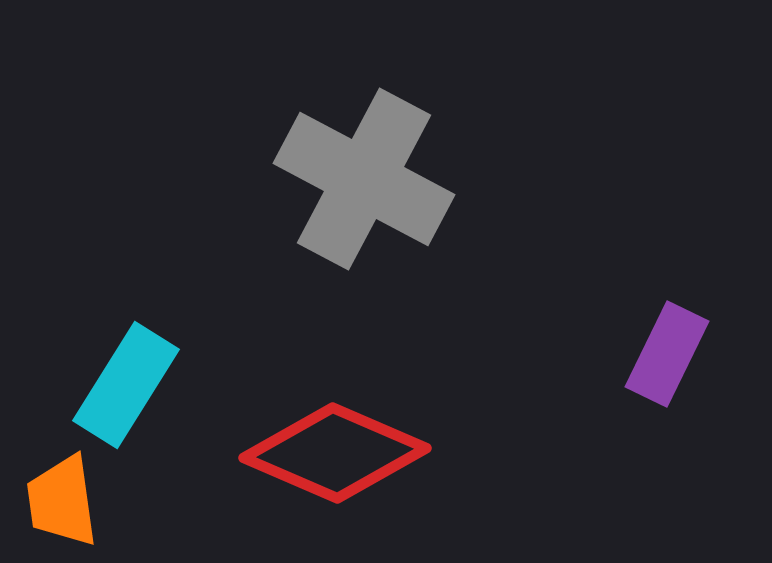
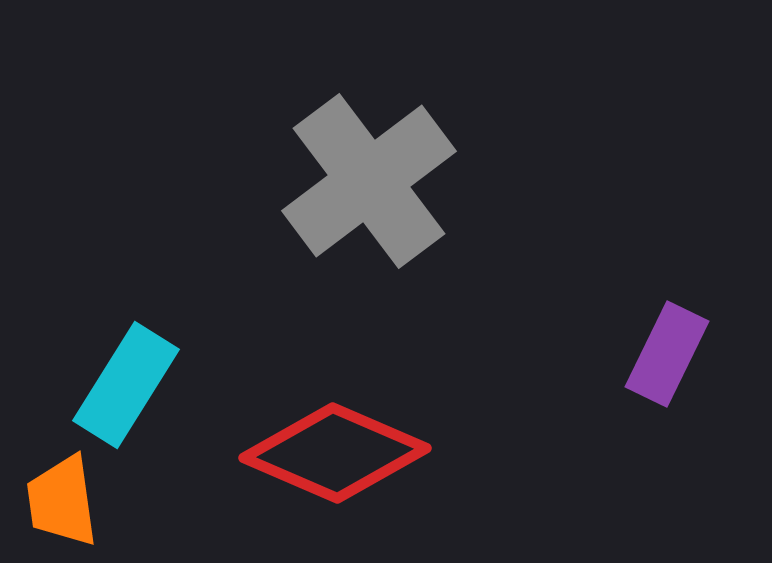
gray cross: moved 5 px right, 2 px down; rotated 25 degrees clockwise
